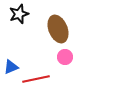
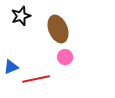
black star: moved 2 px right, 2 px down
